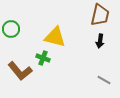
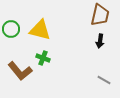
yellow triangle: moved 15 px left, 7 px up
